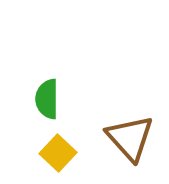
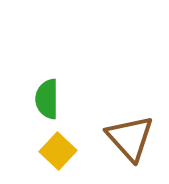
yellow square: moved 2 px up
